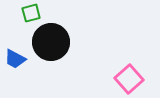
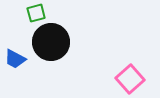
green square: moved 5 px right
pink square: moved 1 px right
